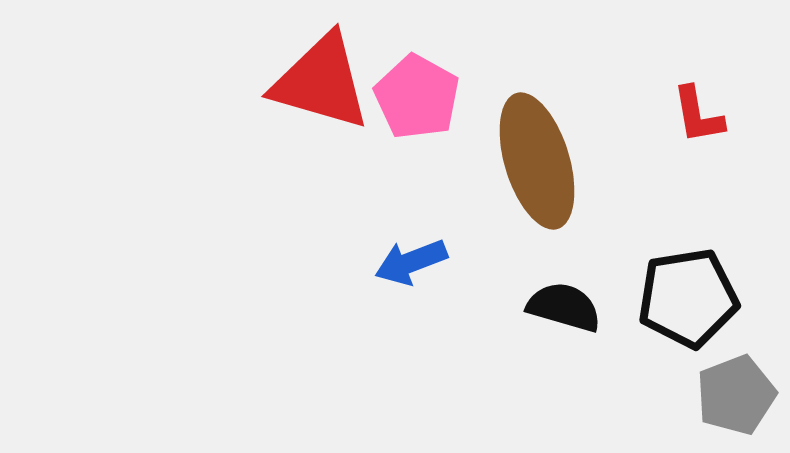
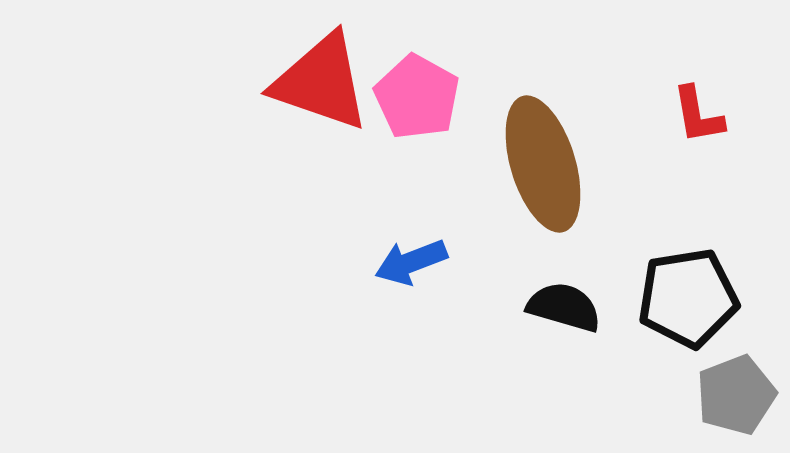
red triangle: rotated 3 degrees clockwise
brown ellipse: moved 6 px right, 3 px down
